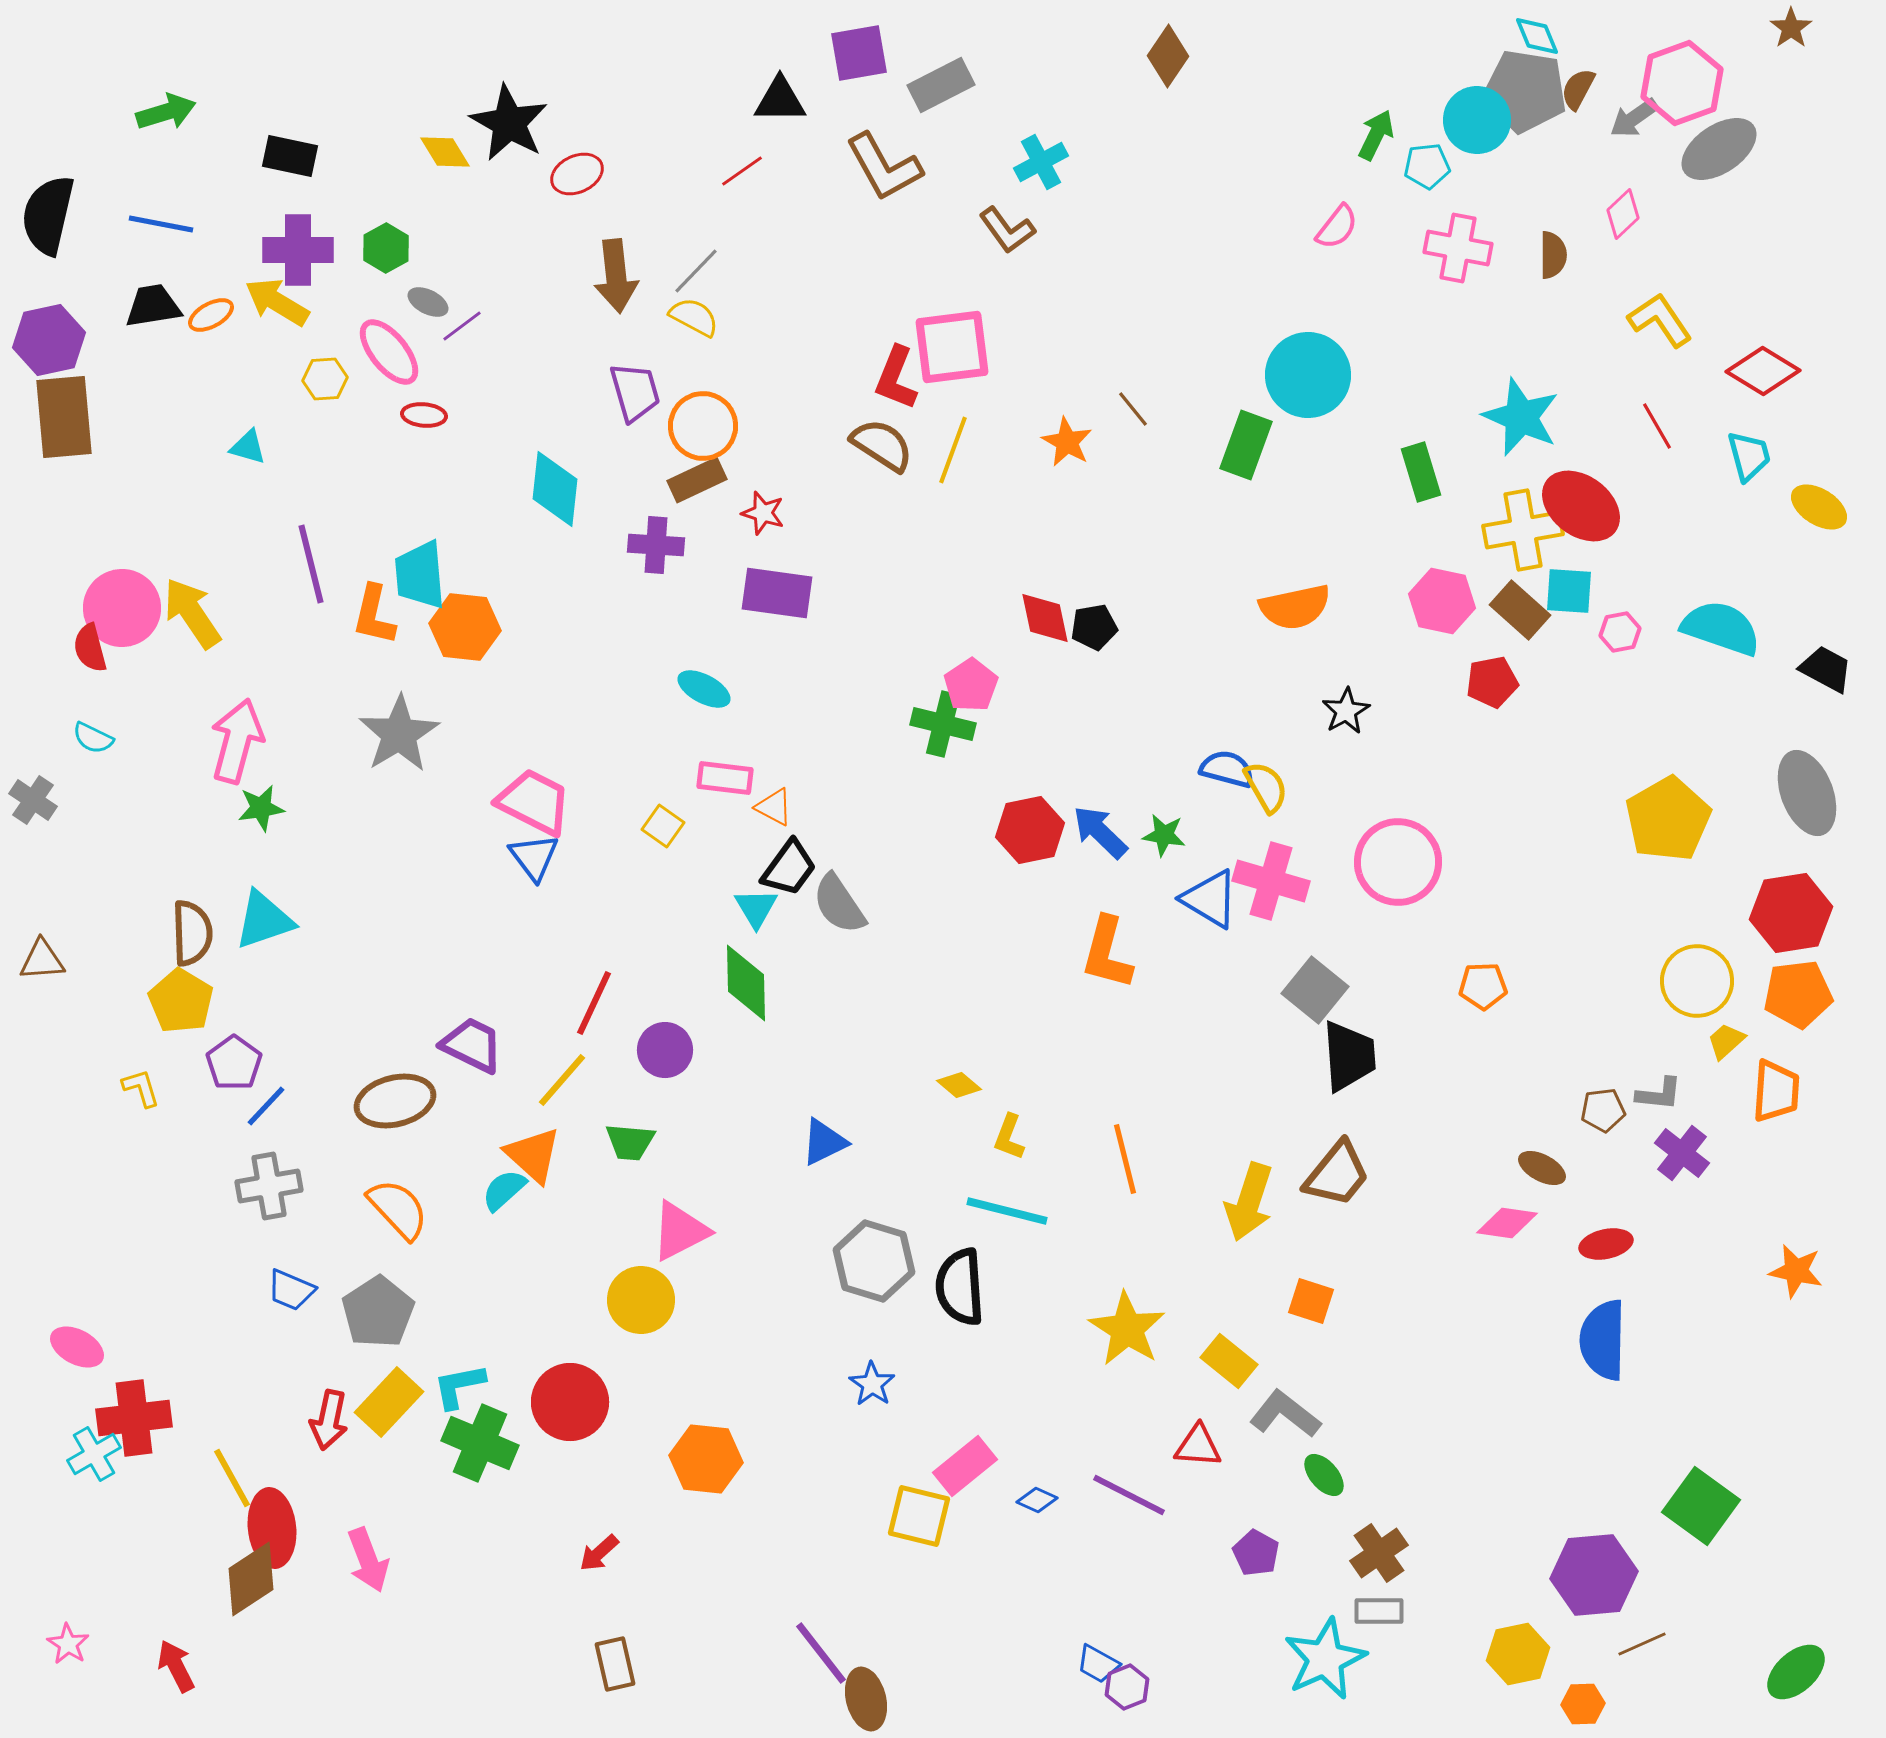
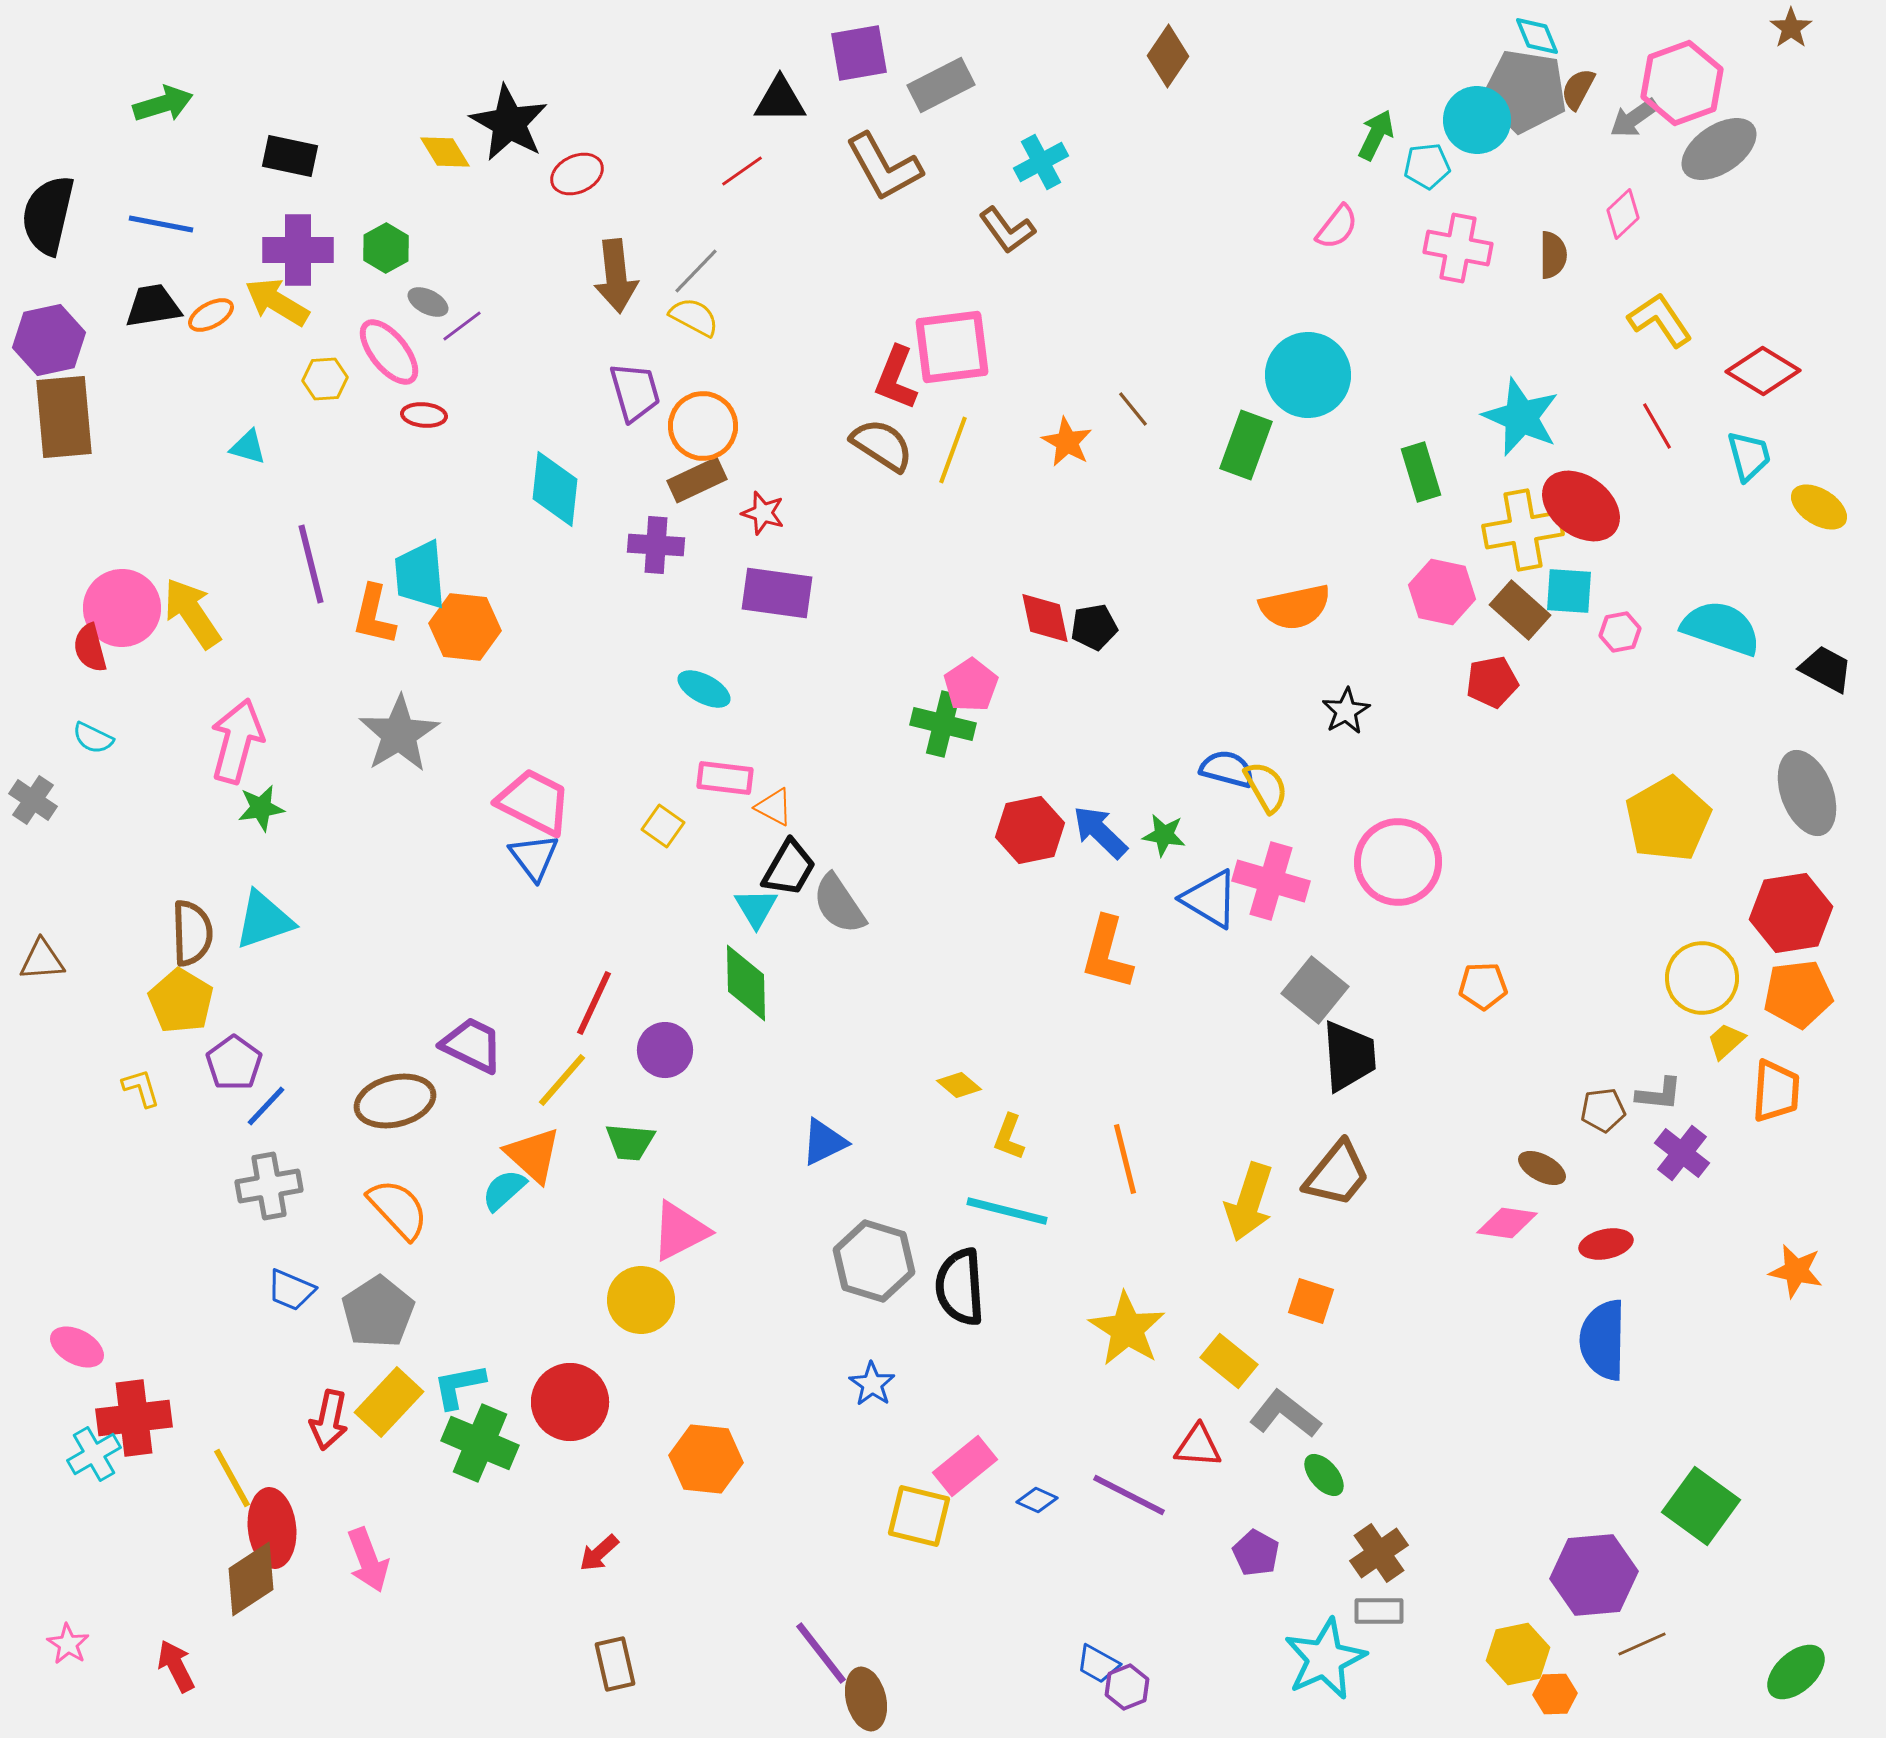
green arrow at (166, 112): moved 3 px left, 8 px up
pink hexagon at (1442, 601): moved 9 px up
black trapezoid at (789, 868): rotated 6 degrees counterclockwise
yellow circle at (1697, 981): moved 5 px right, 3 px up
orange hexagon at (1583, 1704): moved 28 px left, 10 px up
